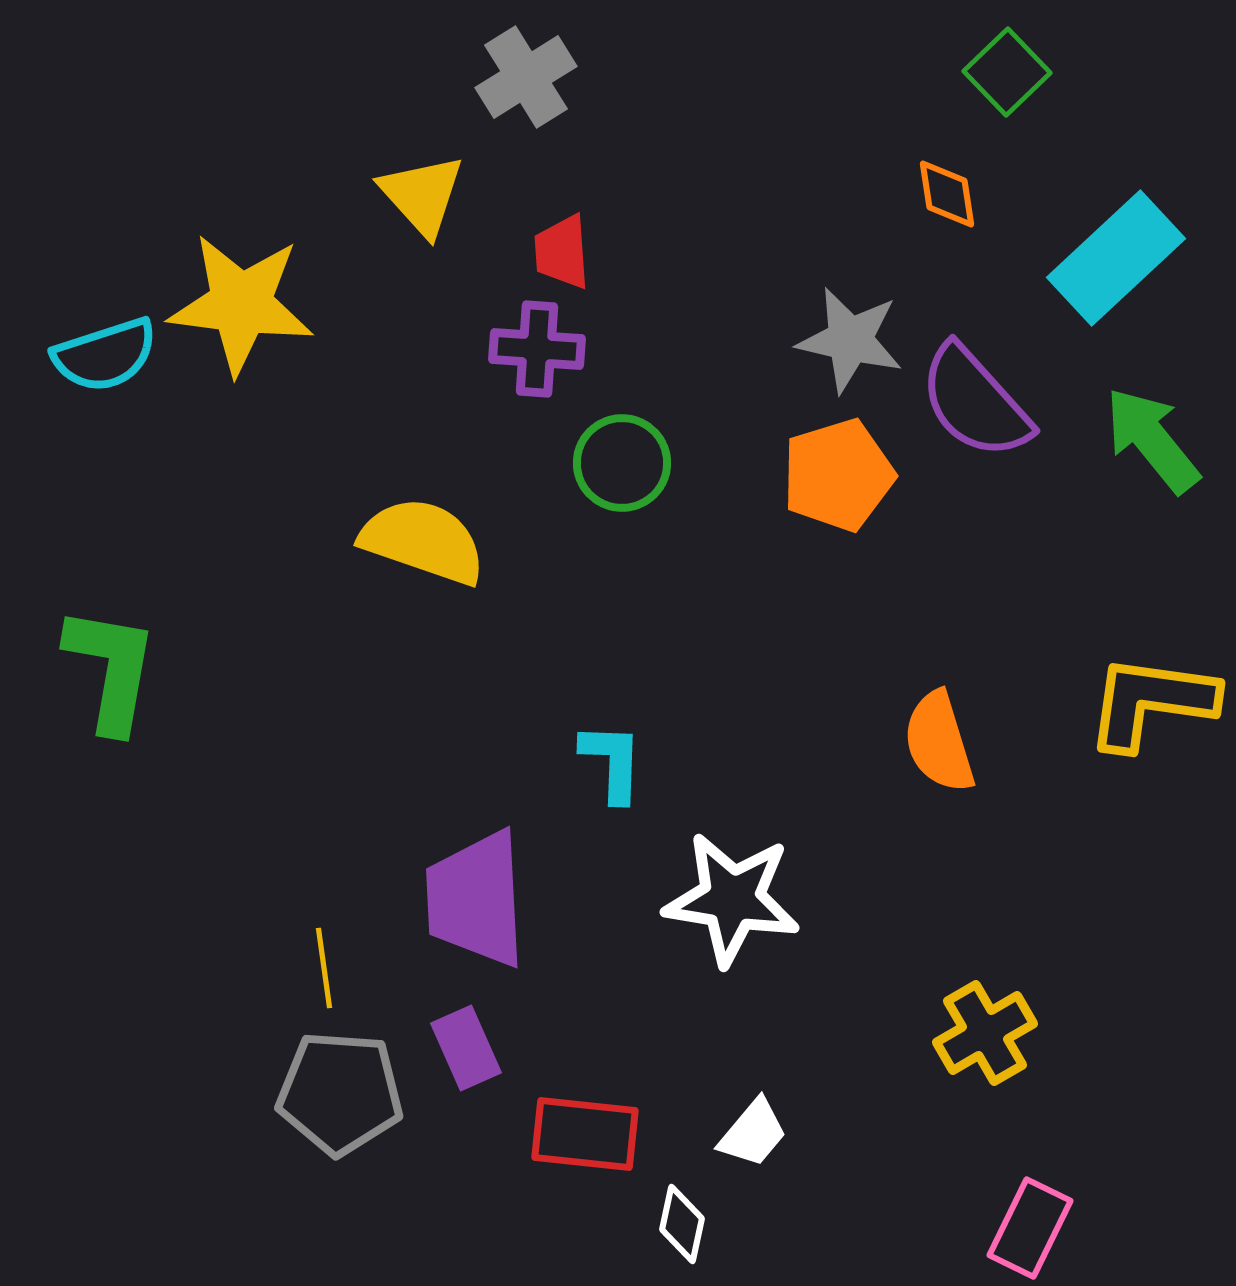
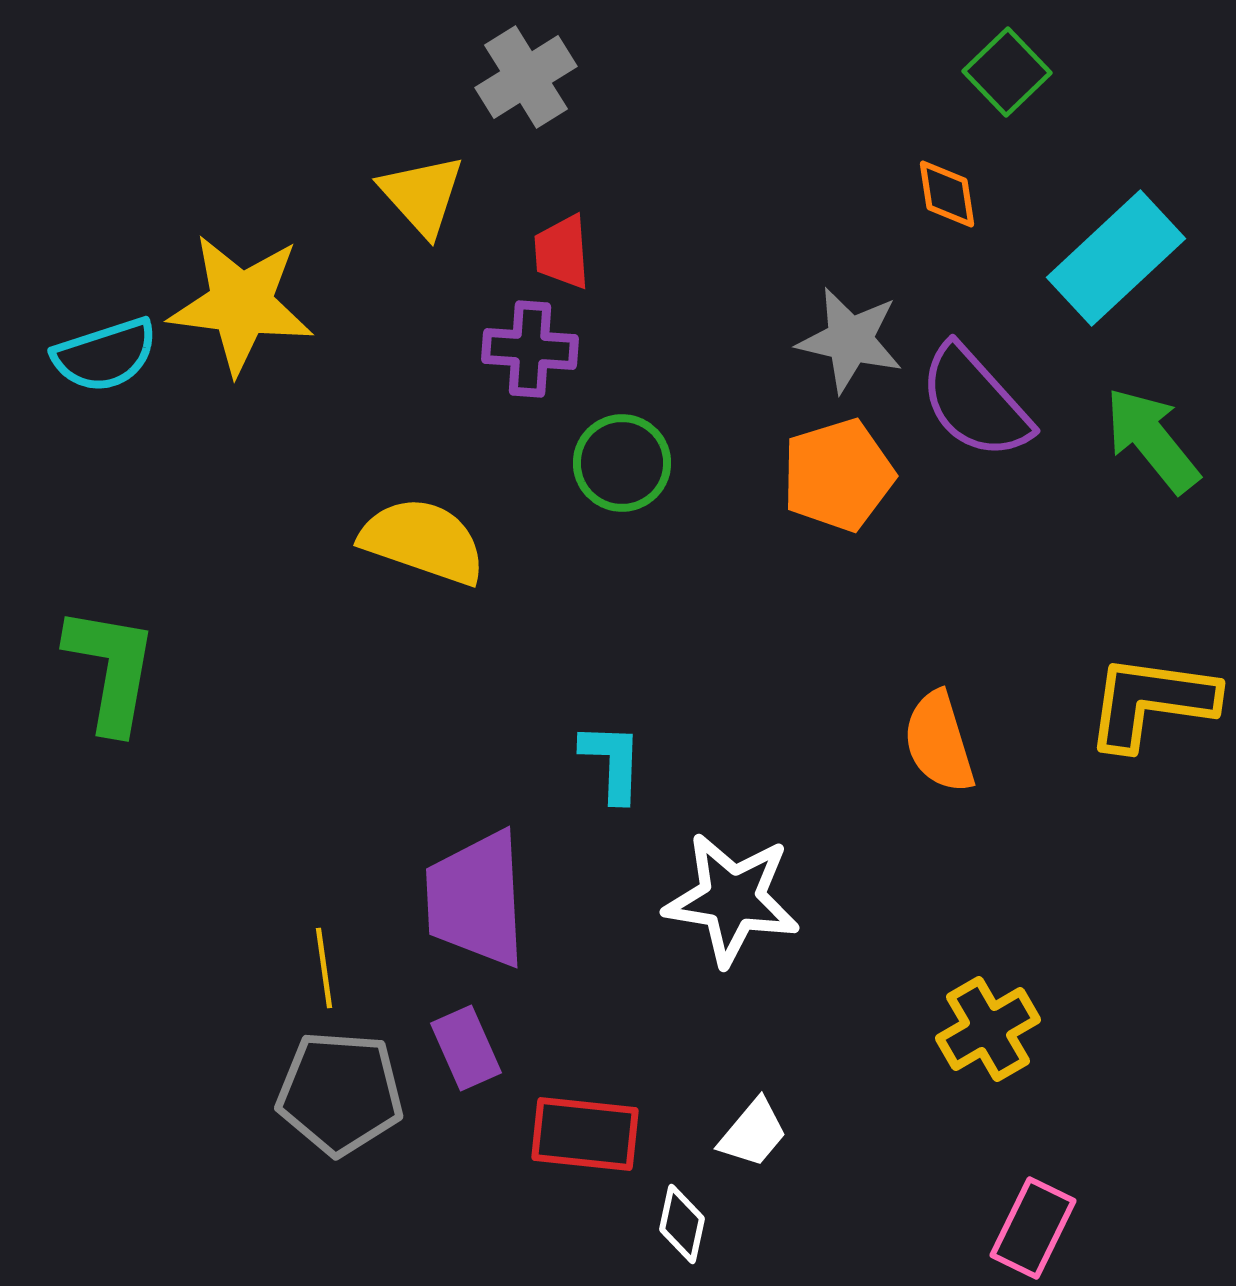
purple cross: moved 7 px left
yellow cross: moved 3 px right, 4 px up
pink rectangle: moved 3 px right
